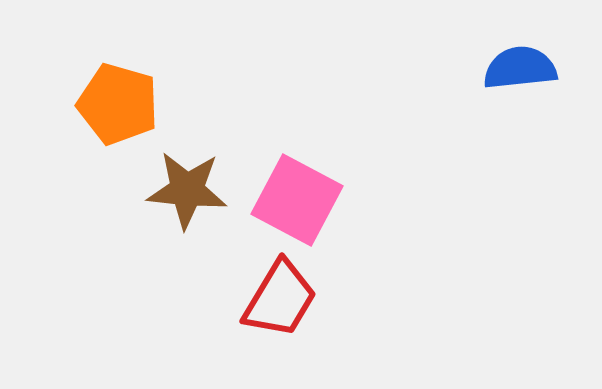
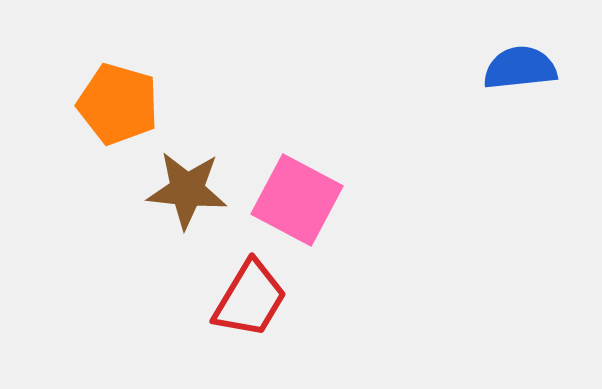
red trapezoid: moved 30 px left
